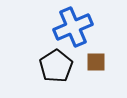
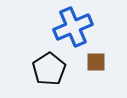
black pentagon: moved 7 px left, 3 px down
